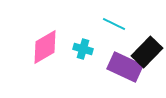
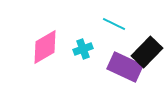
cyan cross: rotated 36 degrees counterclockwise
